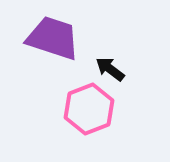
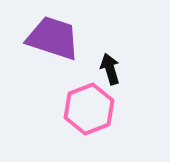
black arrow: rotated 36 degrees clockwise
